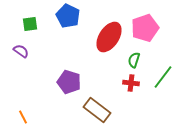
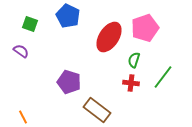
green square: rotated 28 degrees clockwise
